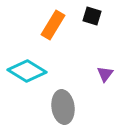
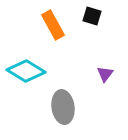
orange rectangle: rotated 60 degrees counterclockwise
cyan diamond: moved 1 px left
